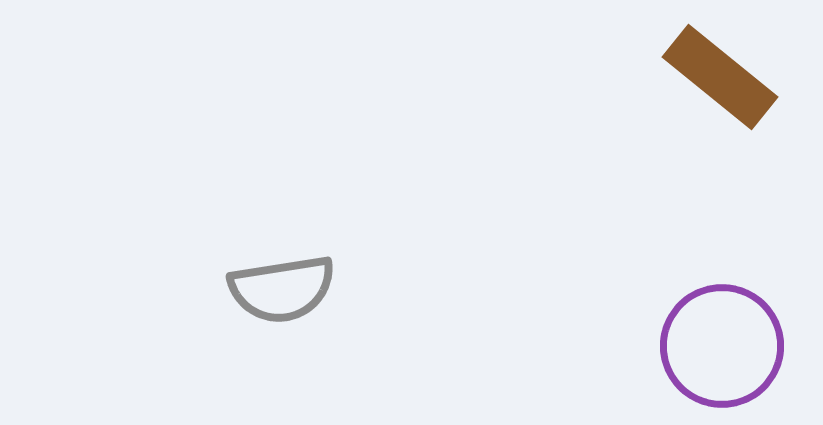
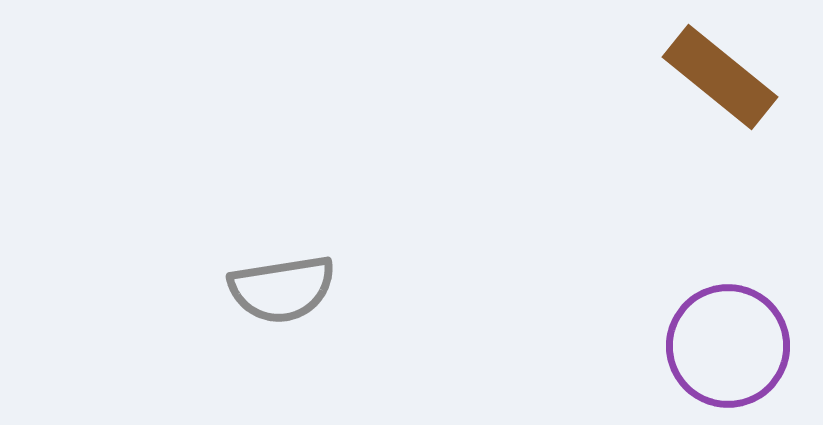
purple circle: moved 6 px right
